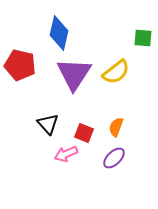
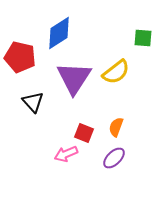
blue diamond: rotated 44 degrees clockwise
red pentagon: moved 8 px up
purple triangle: moved 4 px down
black triangle: moved 15 px left, 22 px up
